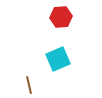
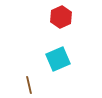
red hexagon: rotated 20 degrees counterclockwise
